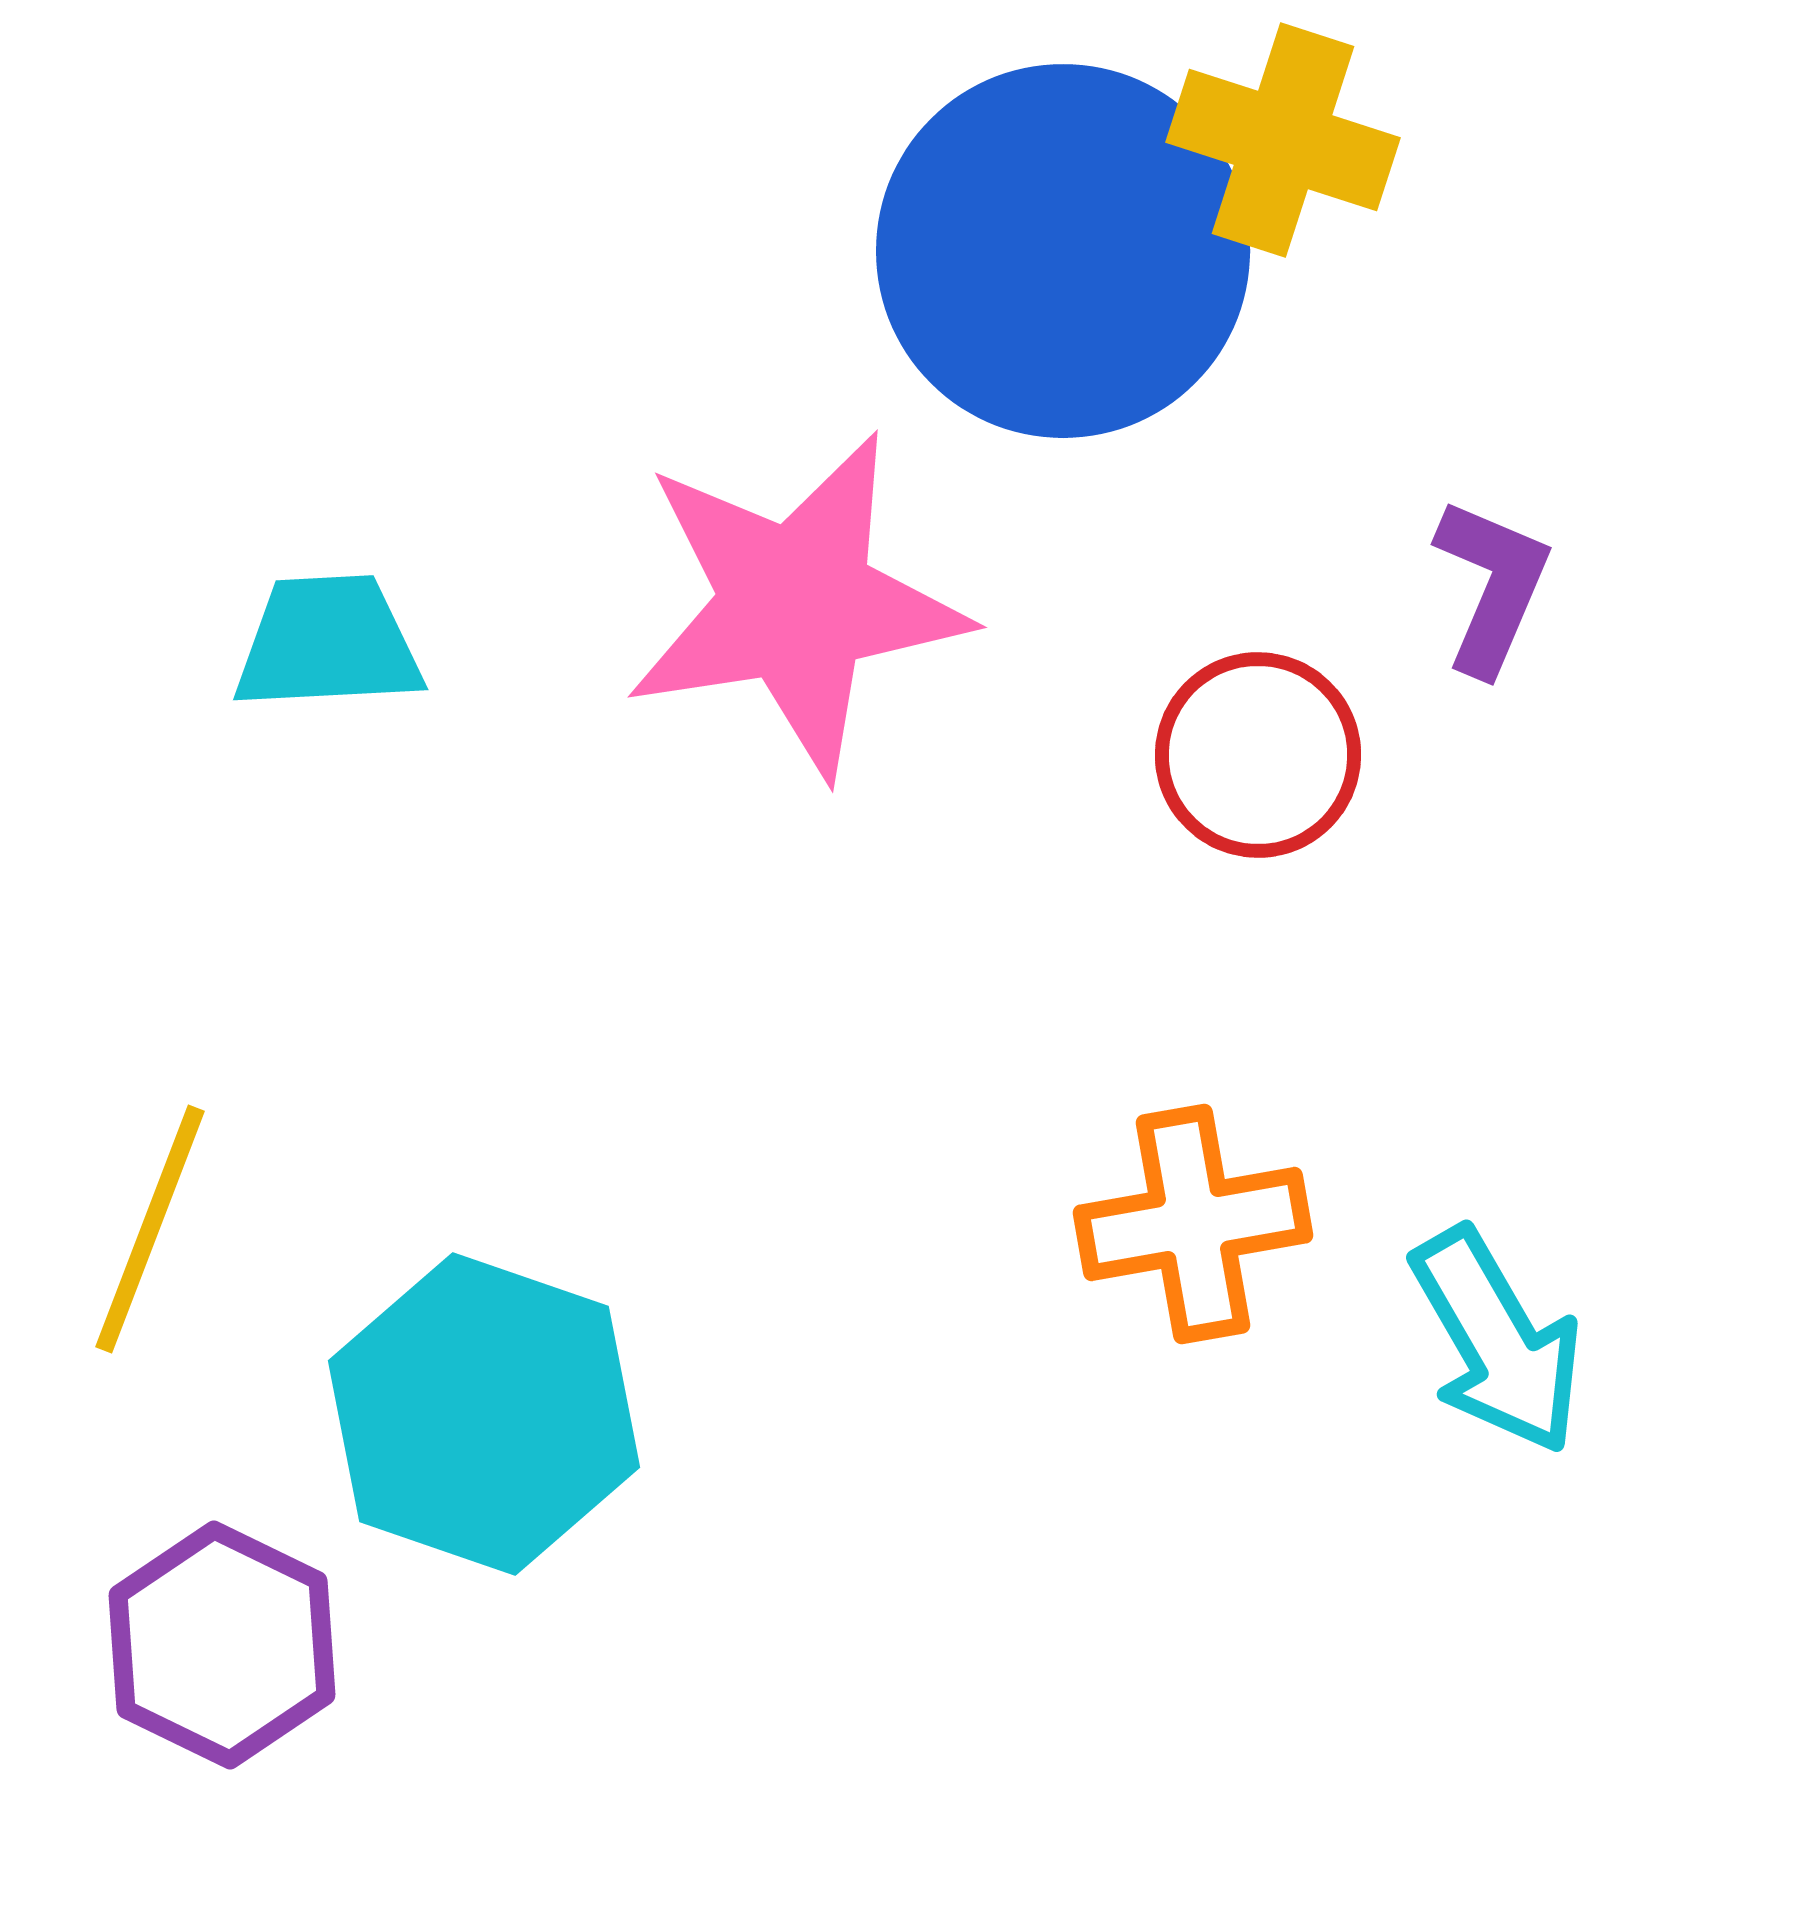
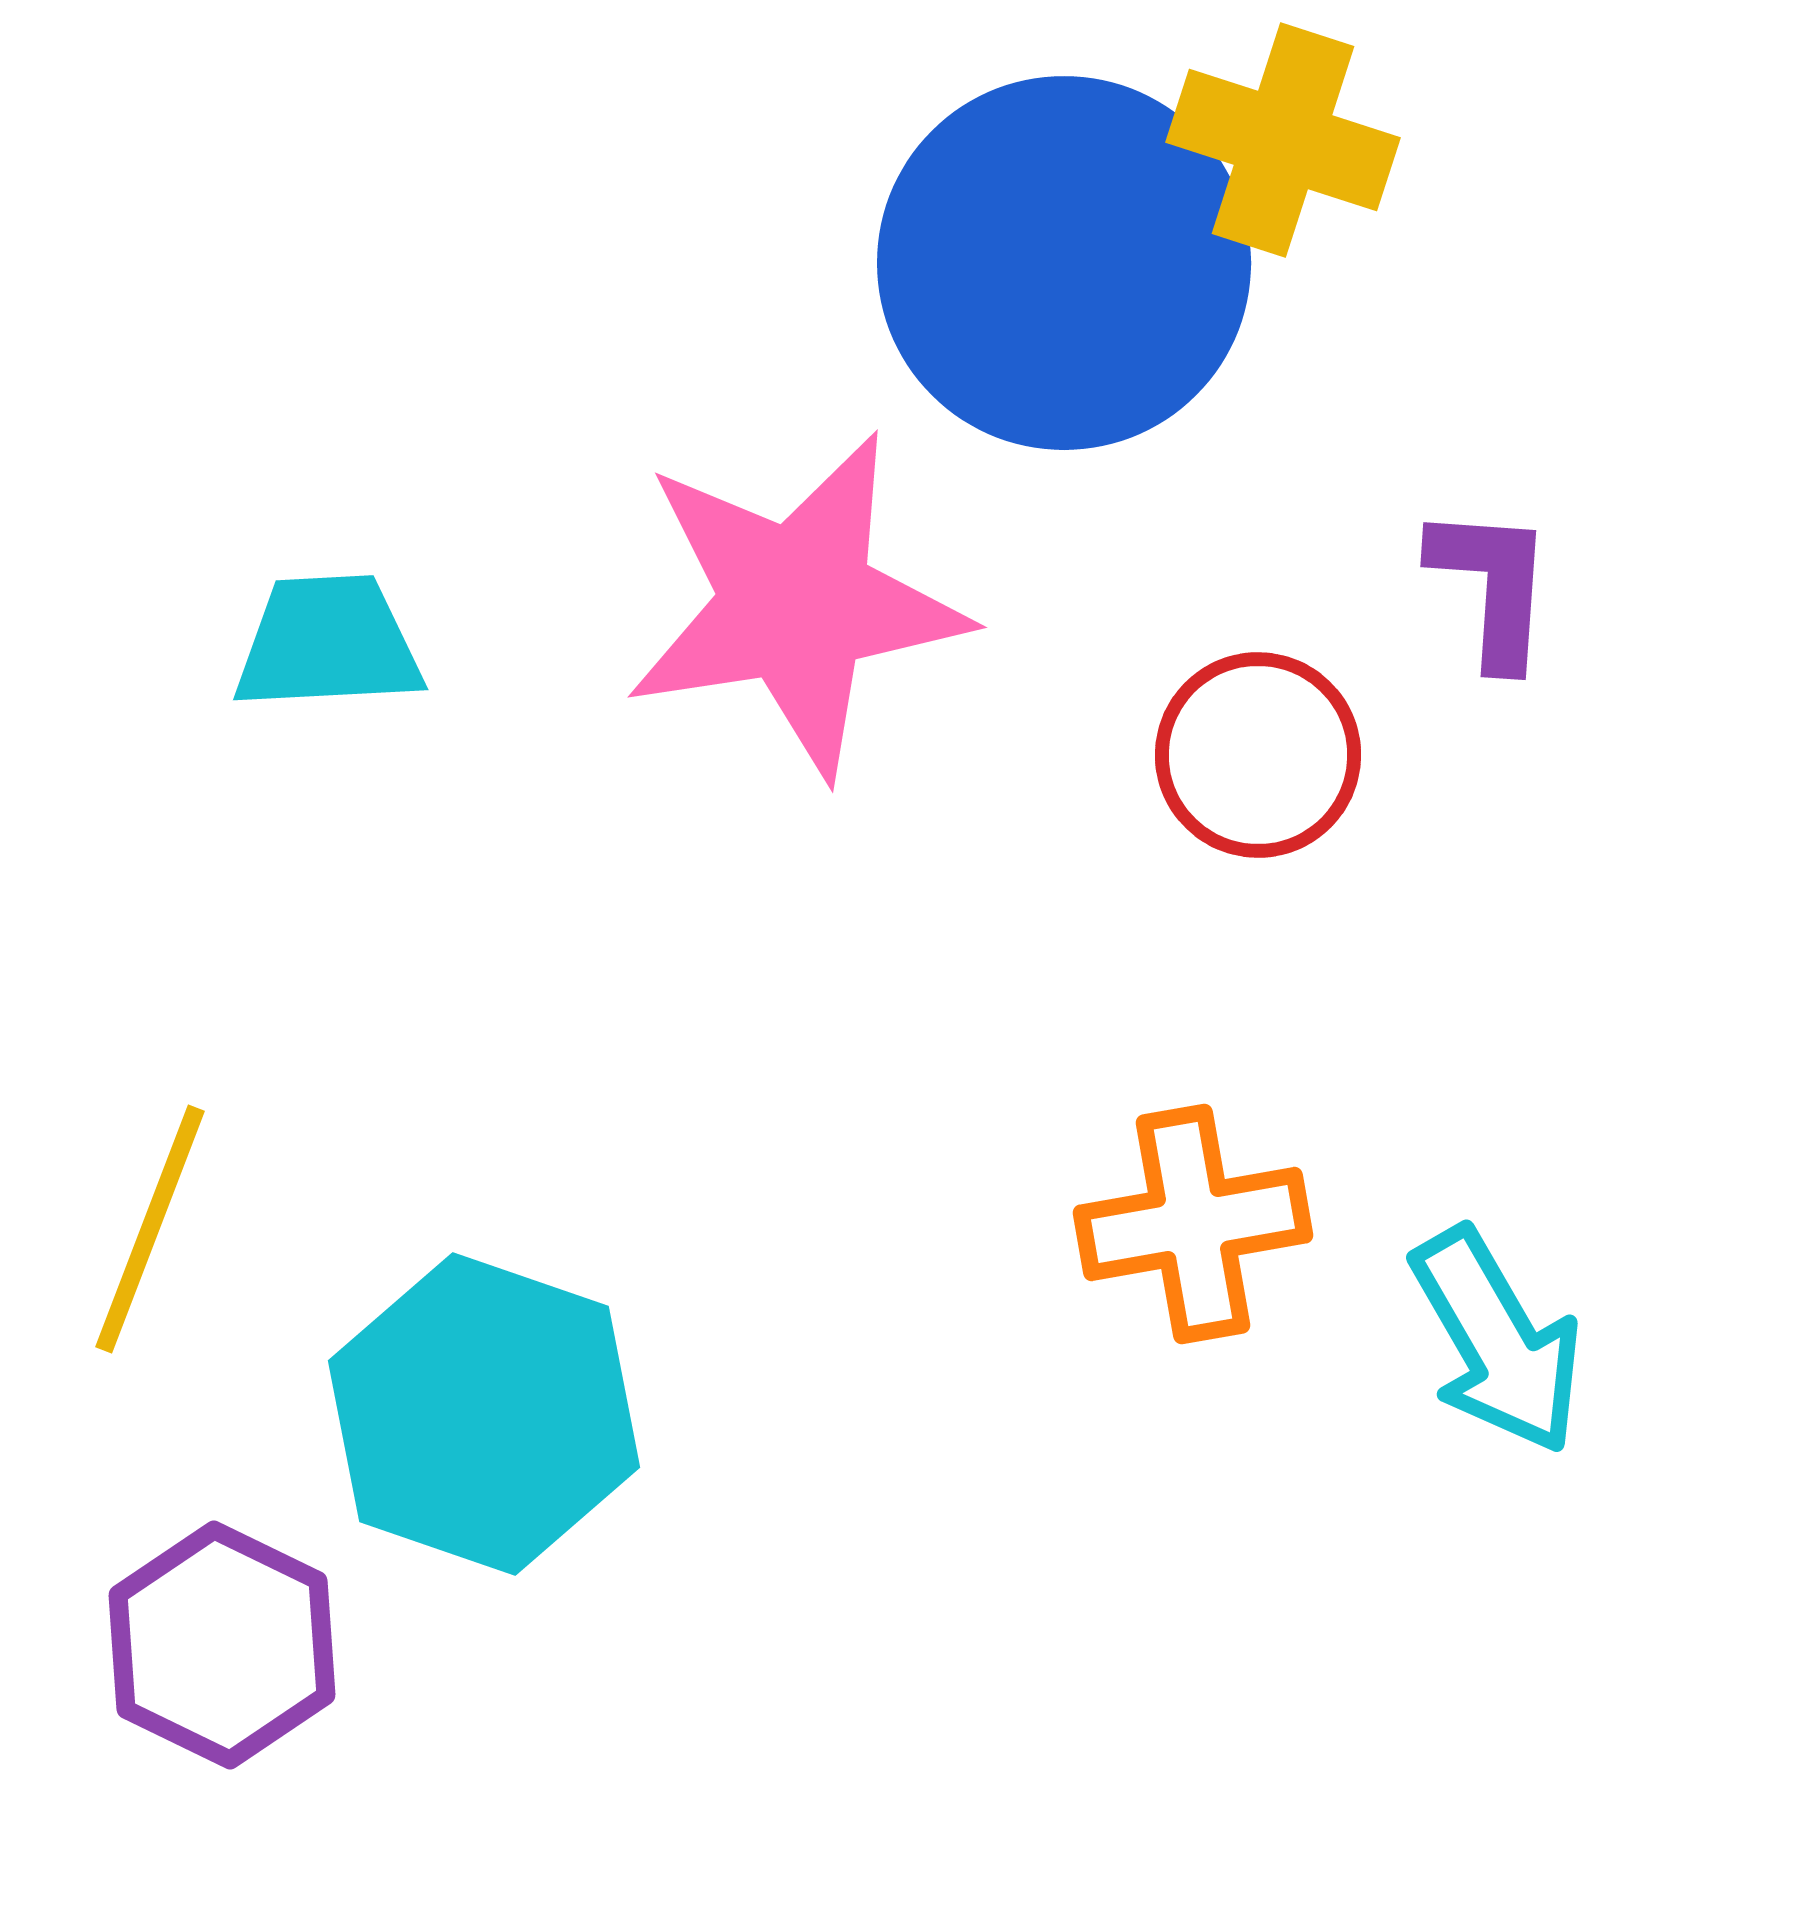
blue circle: moved 1 px right, 12 px down
purple L-shape: rotated 19 degrees counterclockwise
